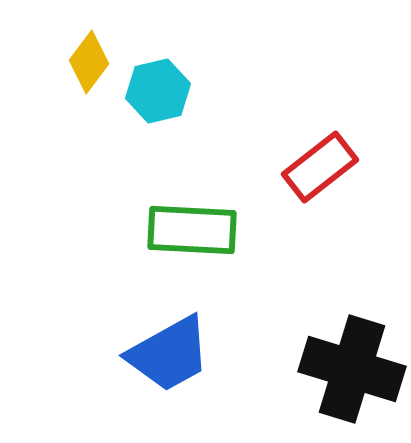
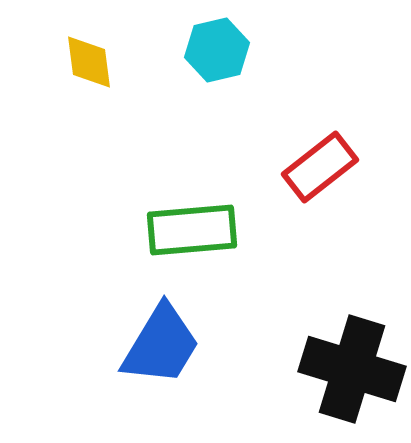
yellow diamond: rotated 44 degrees counterclockwise
cyan hexagon: moved 59 px right, 41 px up
green rectangle: rotated 8 degrees counterclockwise
blue trapezoid: moved 8 px left, 9 px up; rotated 30 degrees counterclockwise
